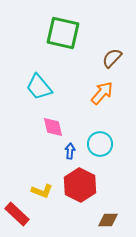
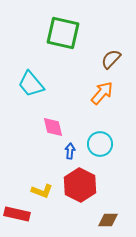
brown semicircle: moved 1 px left, 1 px down
cyan trapezoid: moved 8 px left, 3 px up
red rectangle: rotated 30 degrees counterclockwise
